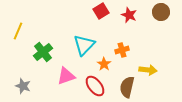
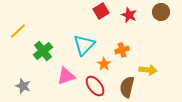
yellow line: rotated 24 degrees clockwise
green cross: moved 1 px up
